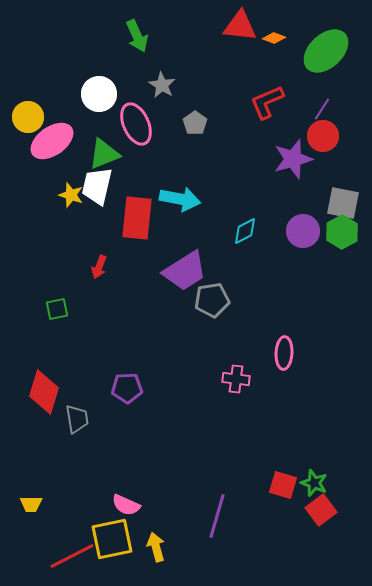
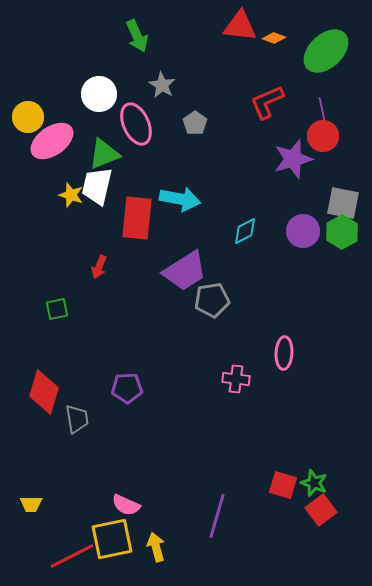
purple line at (322, 109): rotated 45 degrees counterclockwise
